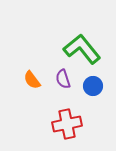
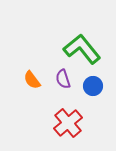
red cross: moved 1 px right, 1 px up; rotated 28 degrees counterclockwise
